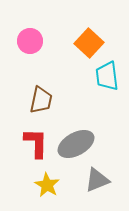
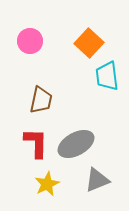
yellow star: moved 1 px up; rotated 15 degrees clockwise
